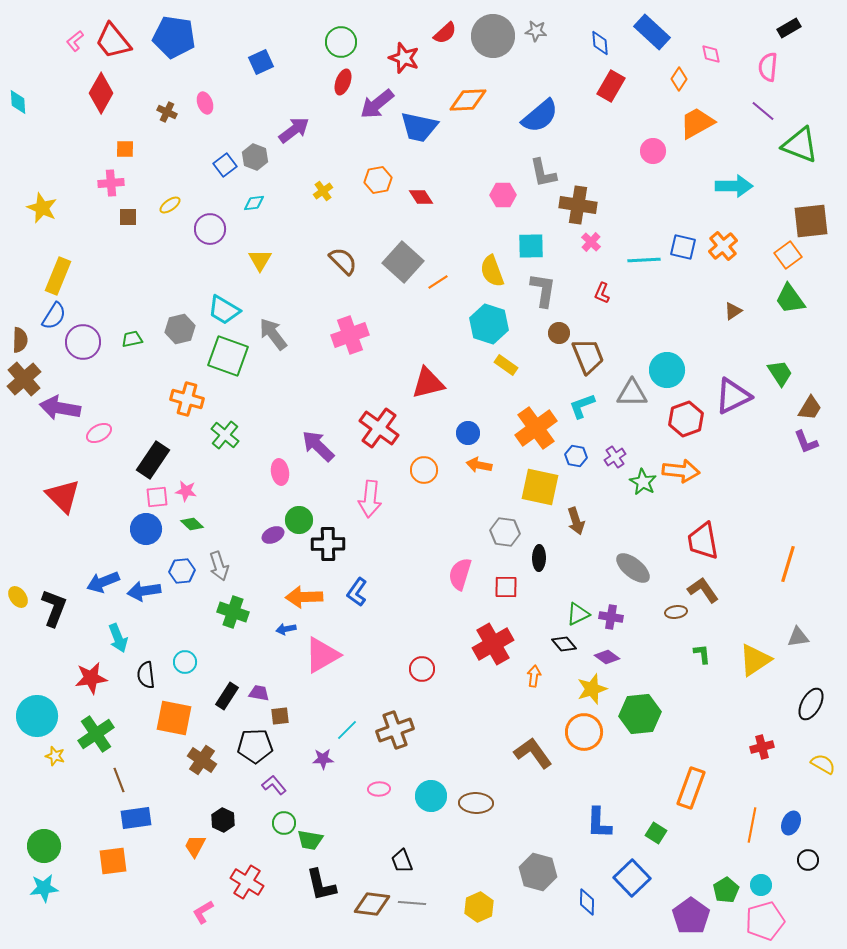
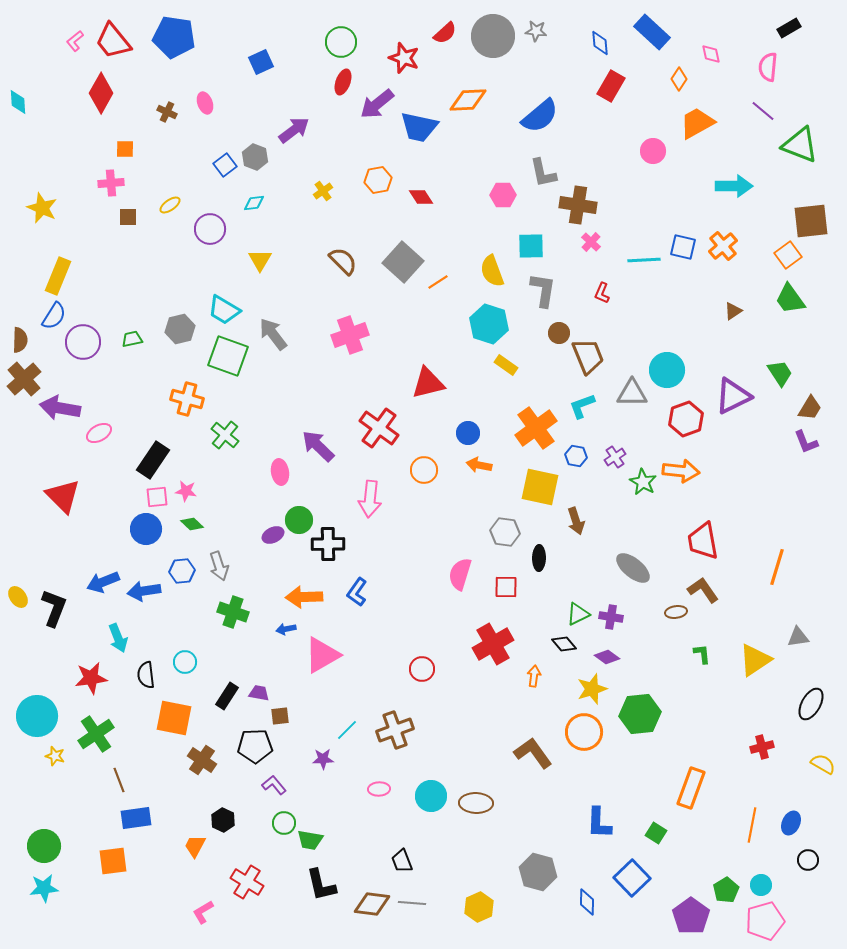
orange line at (788, 564): moved 11 px left, 3 px down
